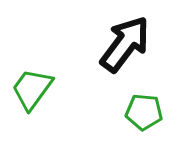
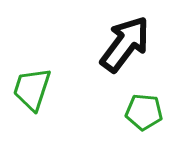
green trapezoid: rotated 18 degrees counterclockwise
